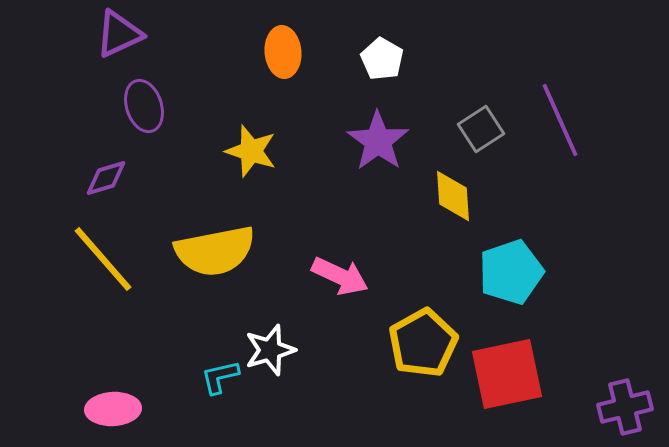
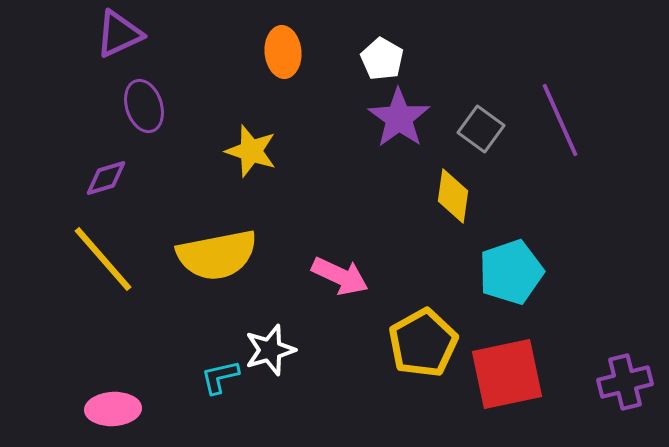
gray square: rotated 21 degrees counterclockwise
purple star: moved 21 px right, 23 px up
yellow diamond: rotated 12 degrees clockwise
yellow semicircle: moved 2 px right, 4 px down
purple cross: moved 25 px up
